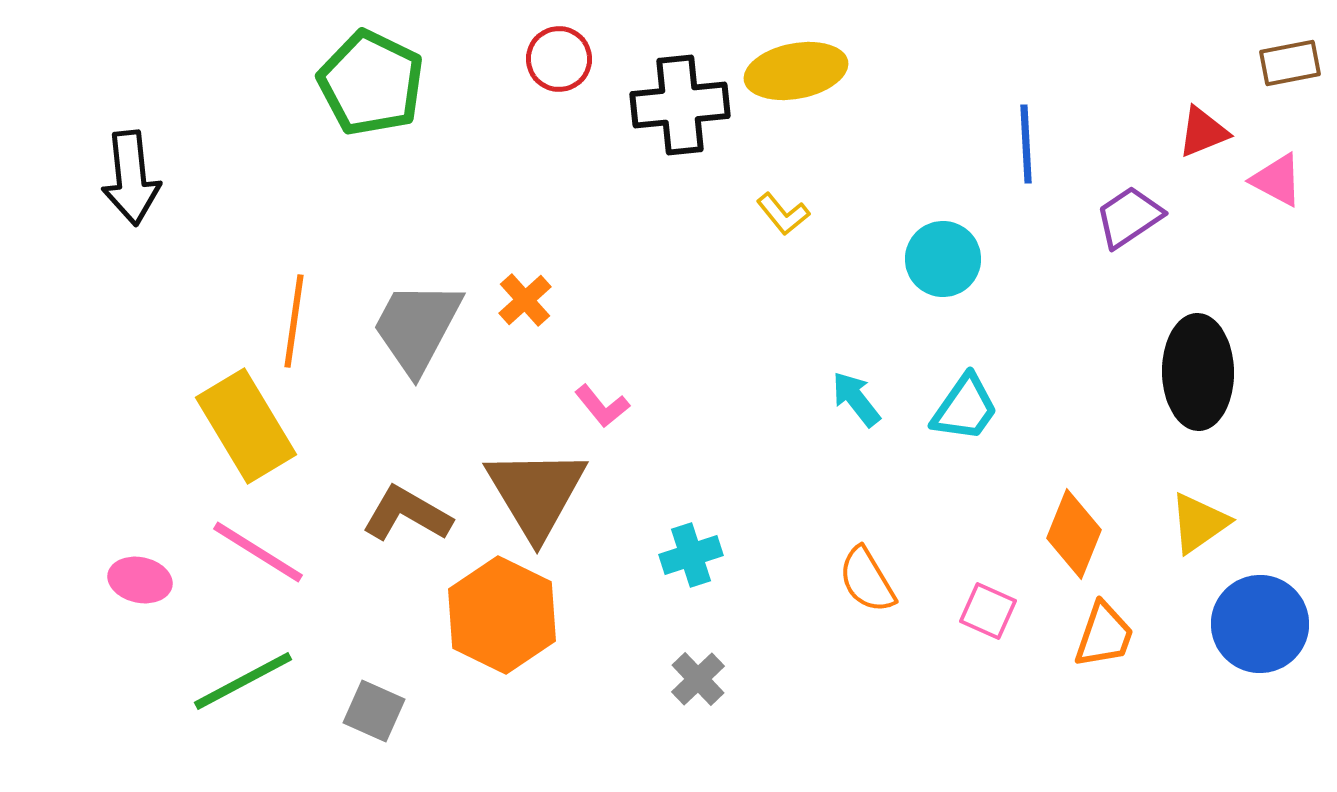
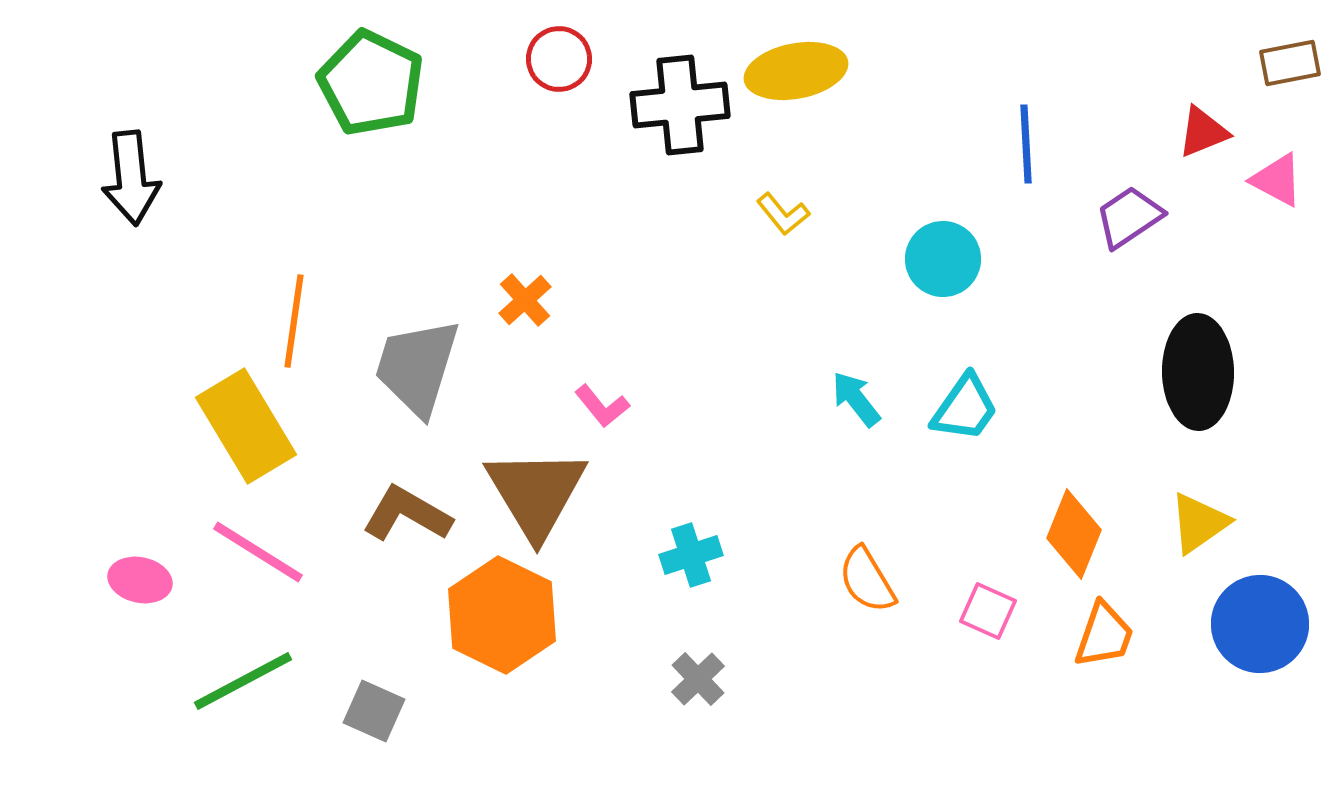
gray trapezoid: moved 40 px down; rotated 11 degrees counterclockwise
